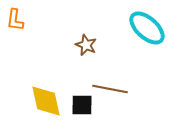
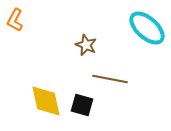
orange L-shape: rotated 20 degrees clockwise
brown line: moved 10 px up
black square: rotated 15 degrees clockwise
